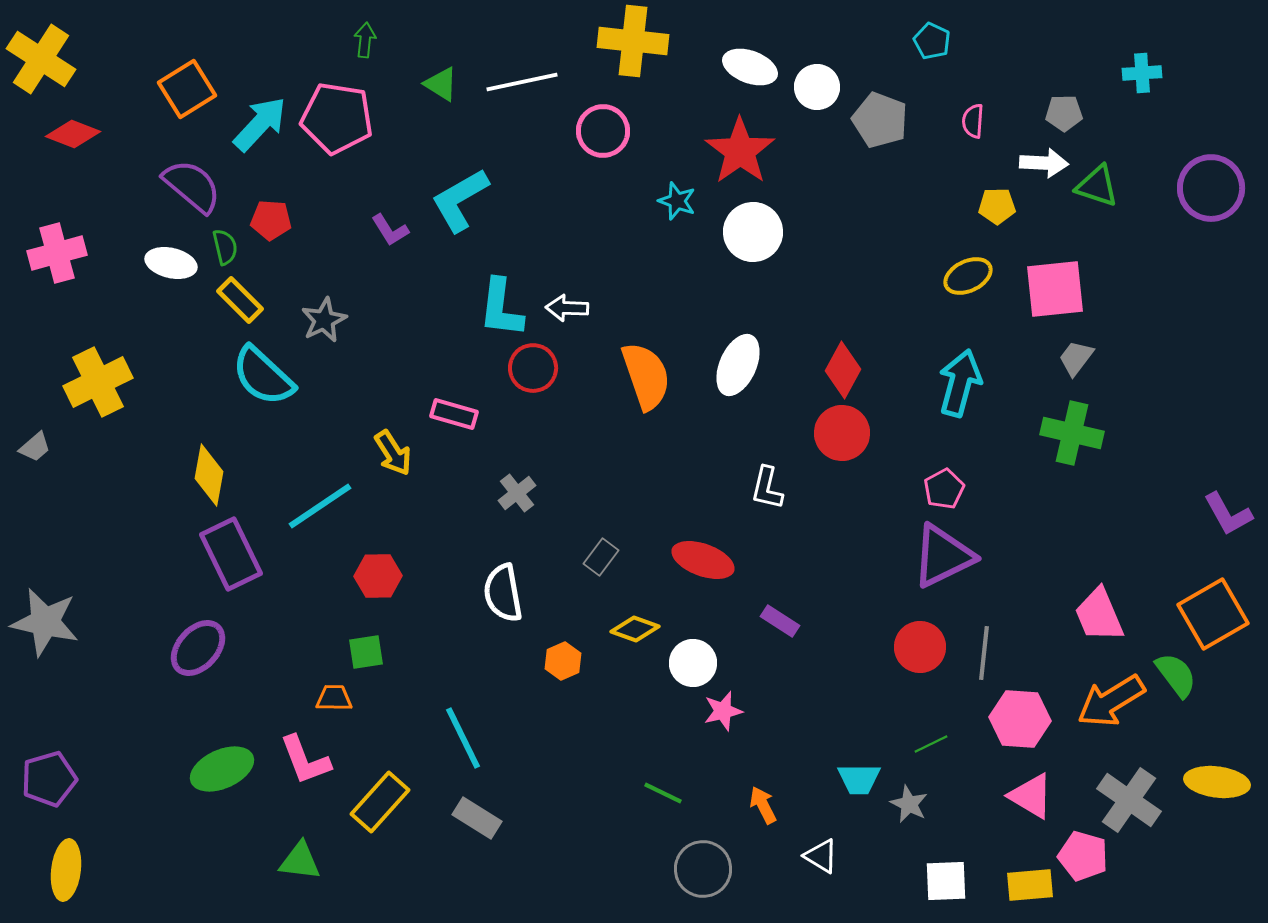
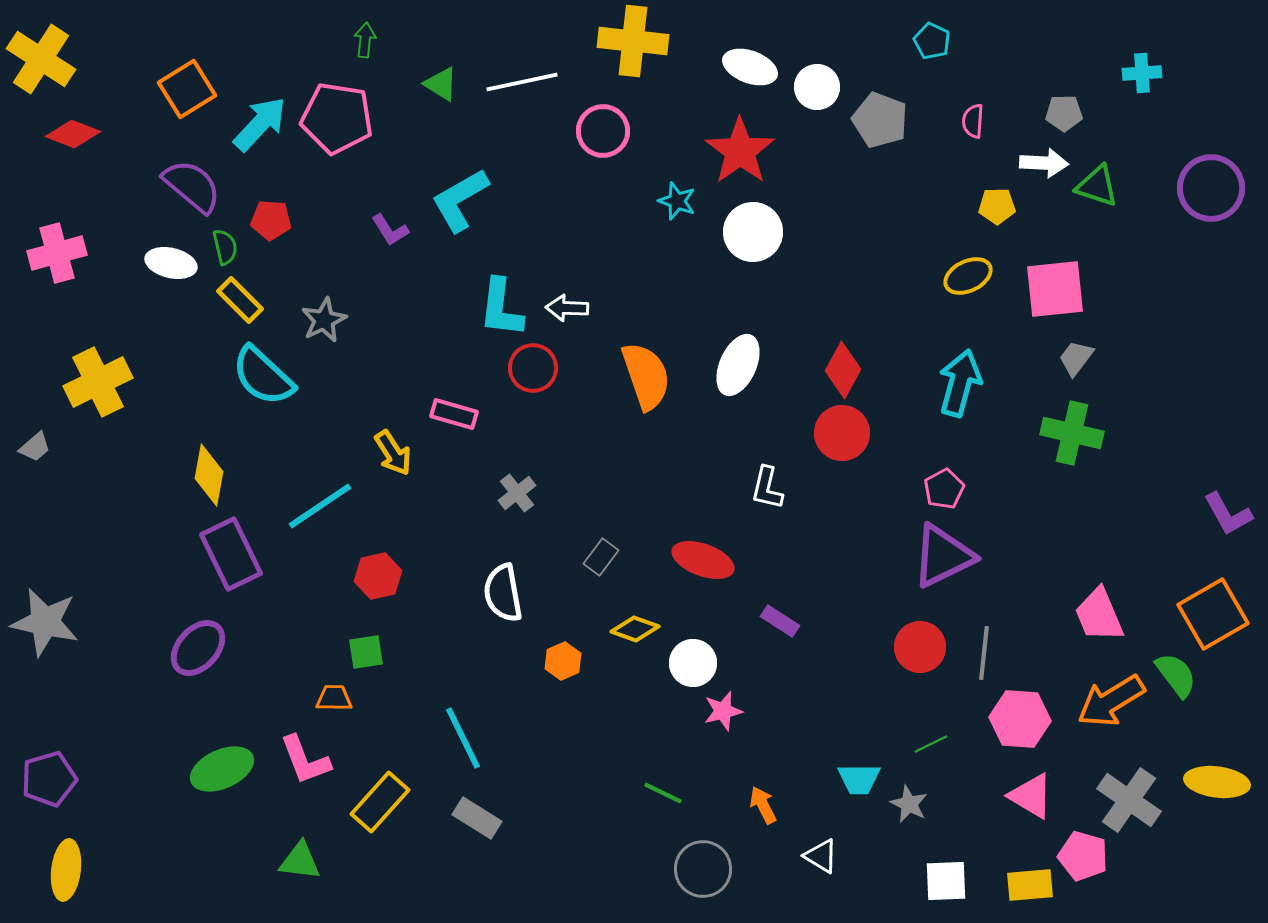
red hexagon at (378, 576): rotated 12 degrees counterclockwise
